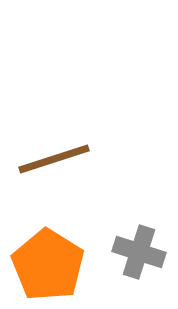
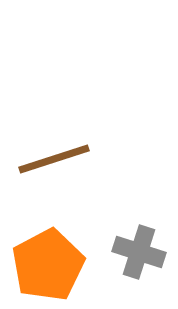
orange pentagon: rotated 12 degrees clockwise
